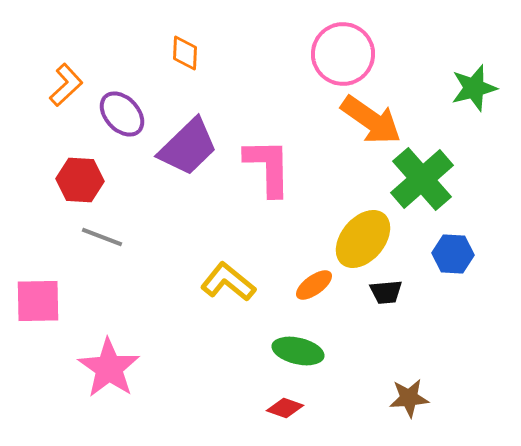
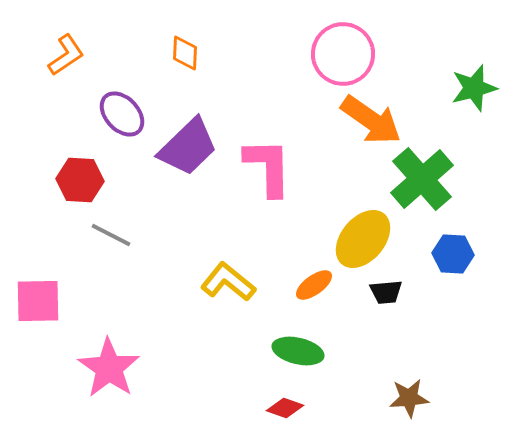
orange L-shape: moved 30 px up; rotated 9 degrees clockwise
gray line: moved 9 px right, 2 px up; rotated 6 degrees clockwise
